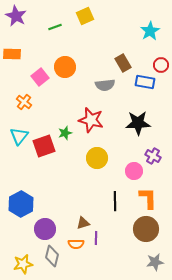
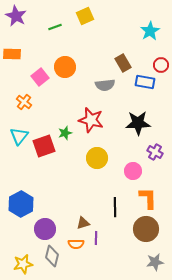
purple cross: moved 2 px right, 4 px up
pink circle: moved 1 px left
black line: moved 6 px down
